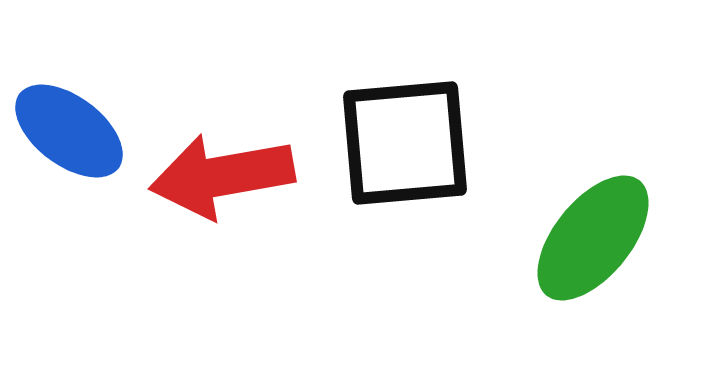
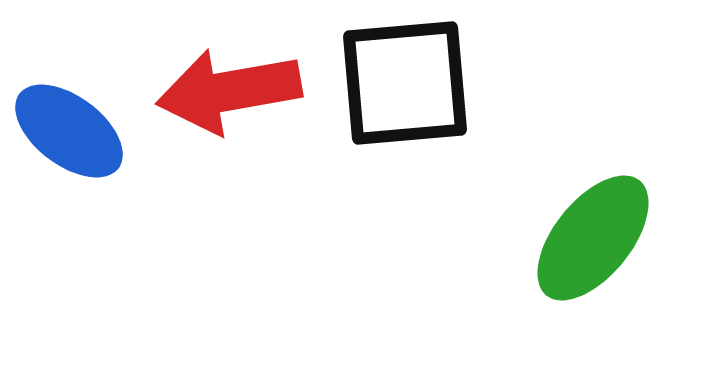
black square: moved 60 px up
red arrow: moved 7 px right, 85 px up
